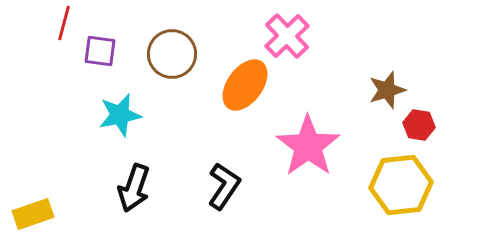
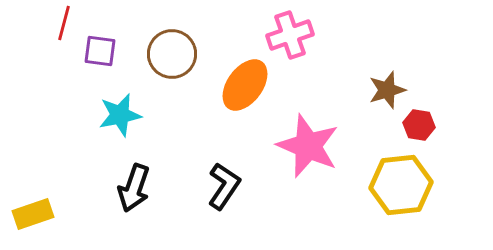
pink cross: moved 3 px right, 1 px up; rotated 24 degrees clockwise
pink star: rotated 14 degrees counterclockwise
